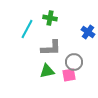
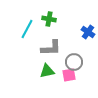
green cross: moved 1 px left, 1 px down
